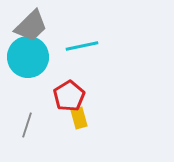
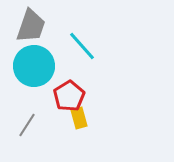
gray trapezoid: rotated 27 degrees counterclockwise
cyan line: rotated 60 degrees clockwise
cyan circle: moved 6 px right, 9 px down
gray line: rotated 15 degrees clockwise
